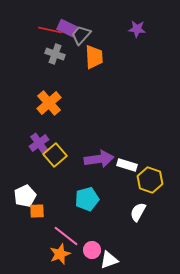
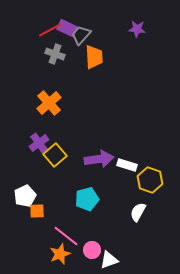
red line: rotated 40 degrees counterclockwise
